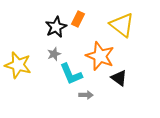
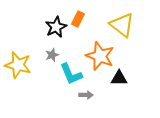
gray star: moved 2 px left, 1 px down
black triangle: rotated 36 degrees counterclockwise
